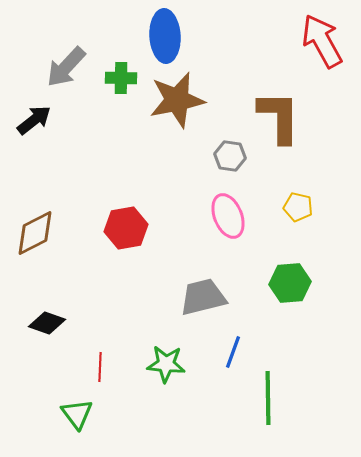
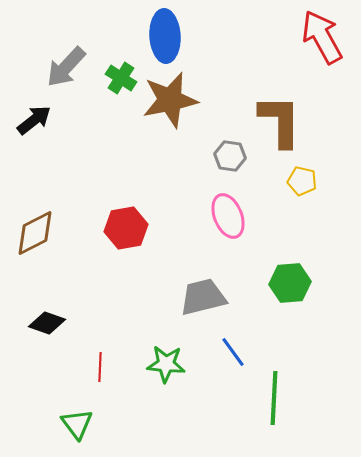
red arrow: moved 4 px up
green cross: rotated 32 degrees clockwise
brown star: moved 7 px left
brown L-shape: moved 1 px right, 4 px down
yellow pentagon: moved 4 px right, 26 px up
blue line: rotated 56 degrees counterclockwise
green line: moved 6 px right; rotated 4 degrees clockwise
green triangle: moved 10 px down
